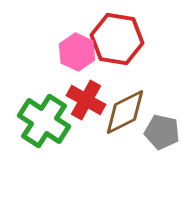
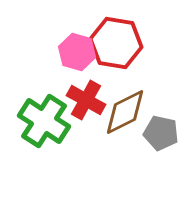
red hexagon: moved 1 px left, 4 px down
pink hexagon: rotated 9 degrees counterclockwise
gray pentagon: moved 1 px left, 1 px down
